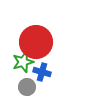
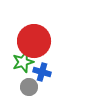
red circle: moved 2 px left, 1 px up
gray circle: moved 2 px right
